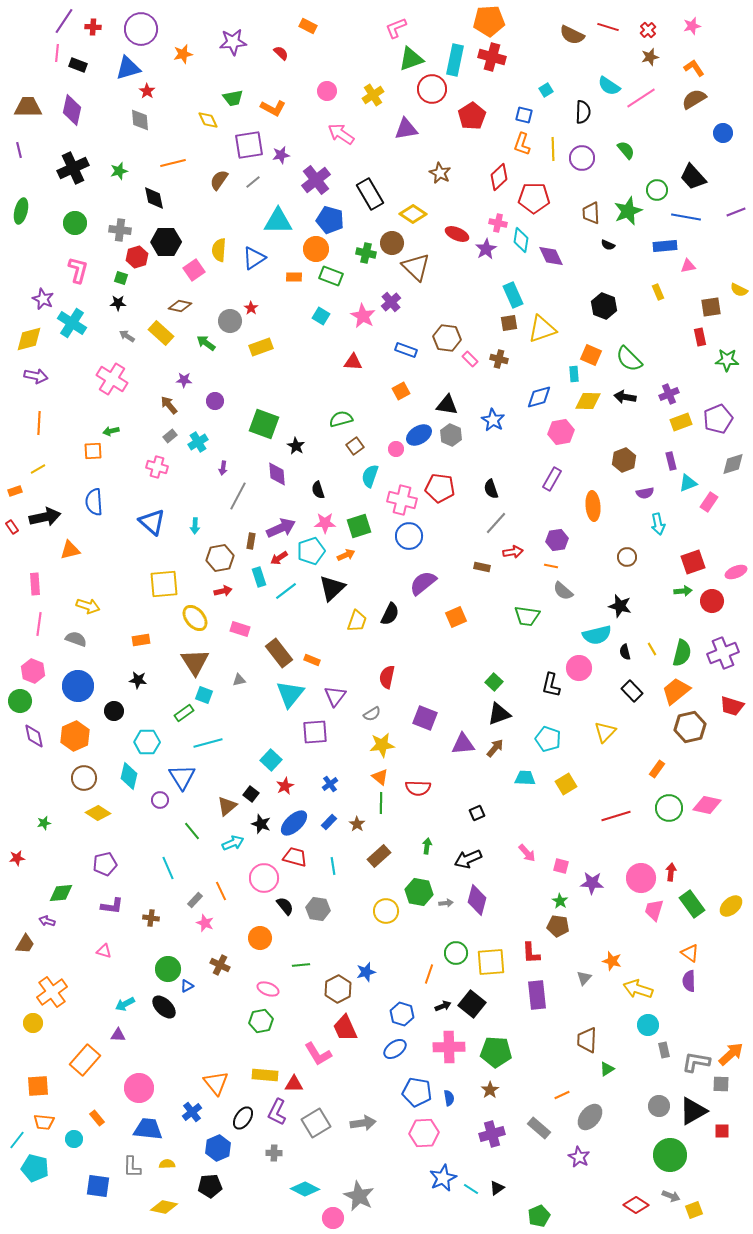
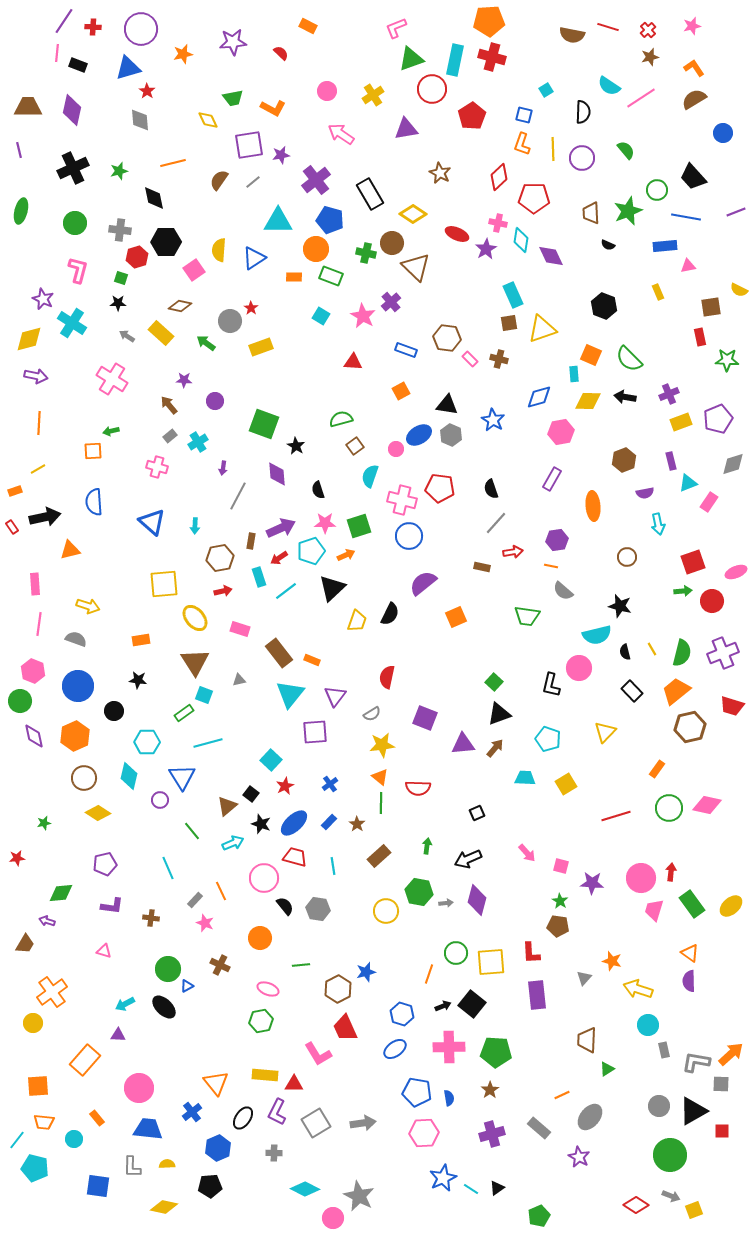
brown semicircle at (572, 35): rotated 15 degrees counterclockwise
